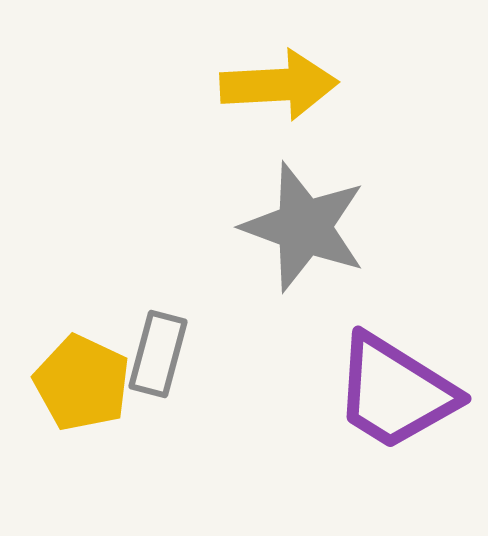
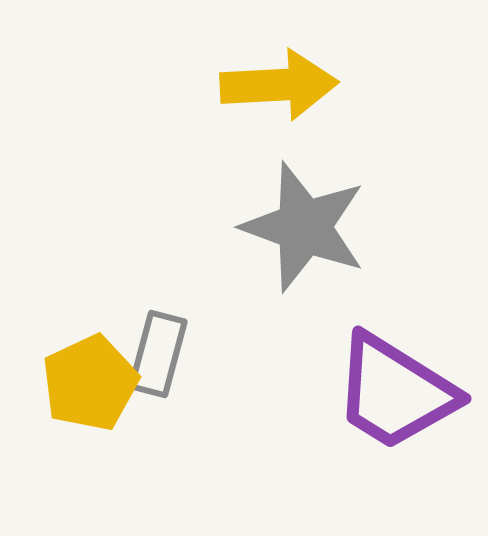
yellow pentagon: moved 8 px right; rotated 22 degrees clockwise
